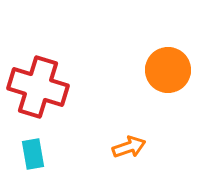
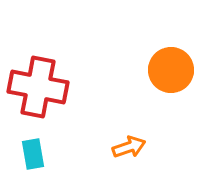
orange circle: moved 3 px right
red cross: rotated 6 degrees counterclockwise
